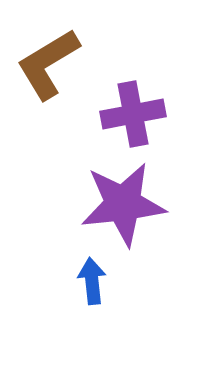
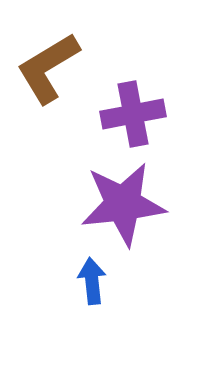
brown L-shape: moved 4 px down
